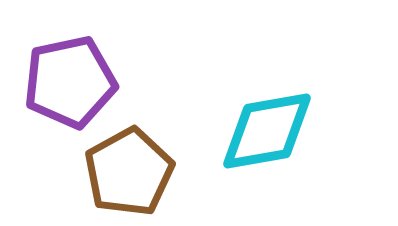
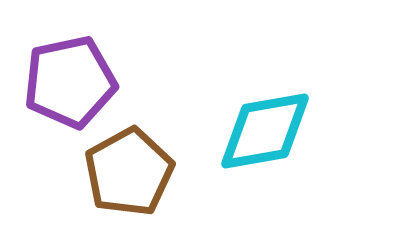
cyan diamond: moved 2 px left
